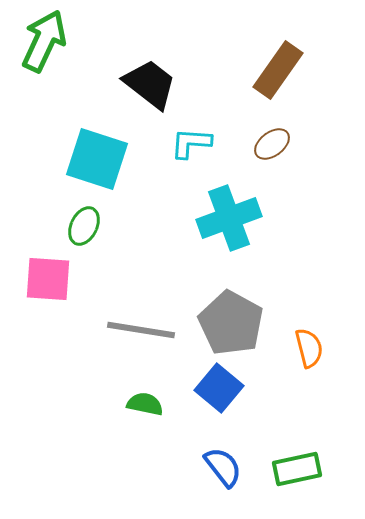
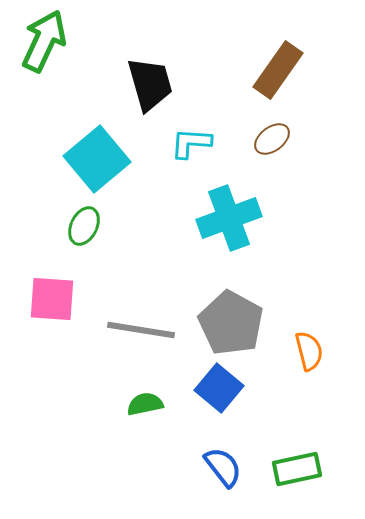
black trapezoid: rotated 36 degrees clockwise
brown ellipse: moved 5 px up
cyan square: rotated 32 degrees clockwise
pink square: moved 4 px right, 20 px down
orange semicircle: moved 3 px down
green semicircle: rotated 24 degrees counterclockwise
